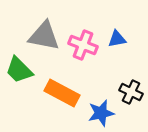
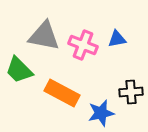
black cross: rotated 30 degrees counterclockwise
